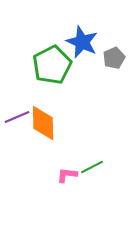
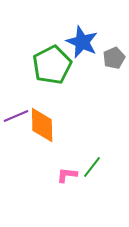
purple line: moved 1 px left, 1 px up
orange diamond: moved 1 px left, 2 px down
green line: rotated 25 degrees counterclockwise
